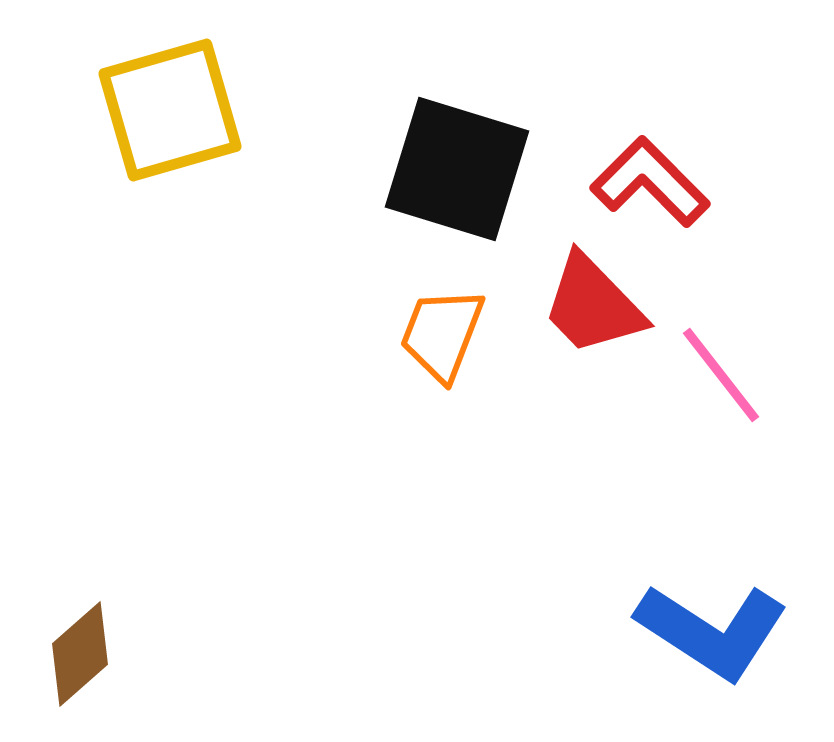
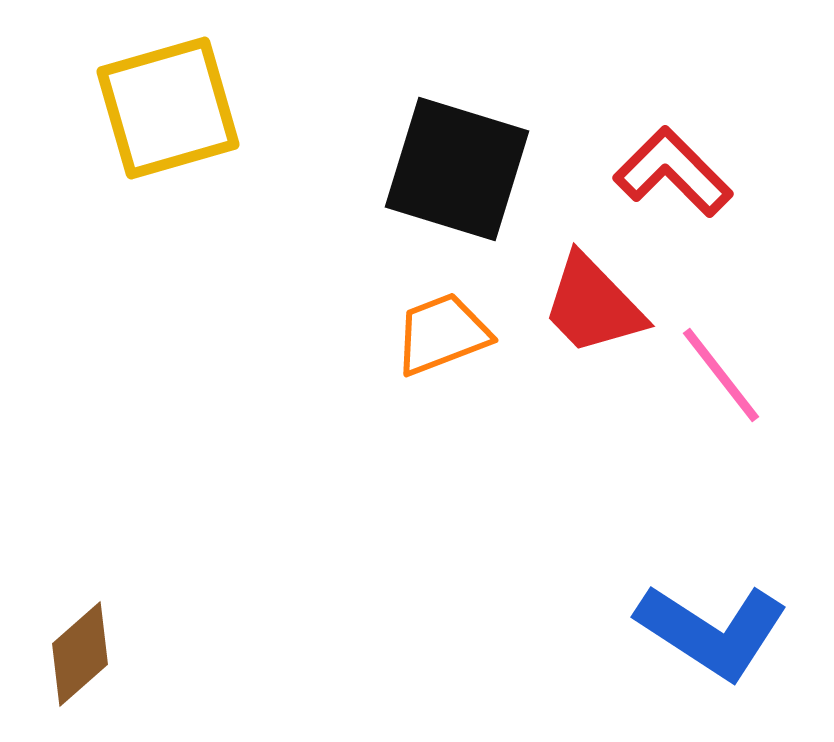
yellow square: moved 2 px left, 2 px up
red L-shape: moved 23 px right, 10 px up
orange trapezoid: rotated 48 degrees clockwise
